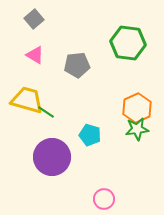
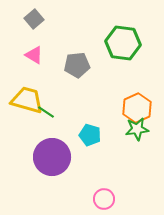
green hexagon: moved 5 px left
pink triangle: moved 1 px left
